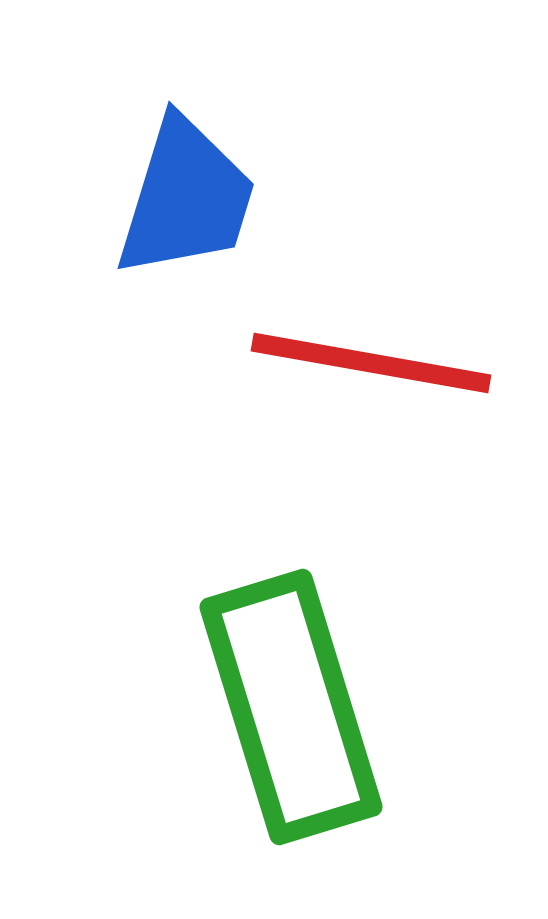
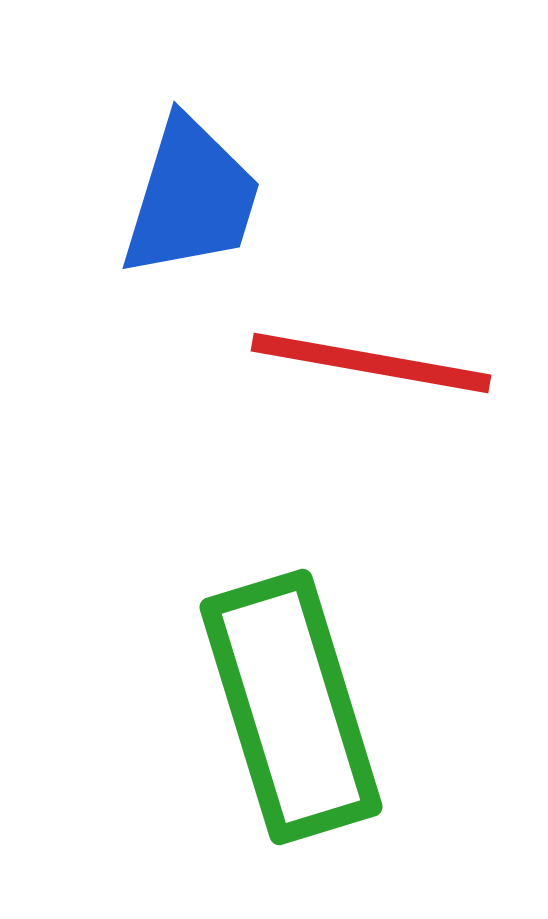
blue trapezoid: moved 5 px right
